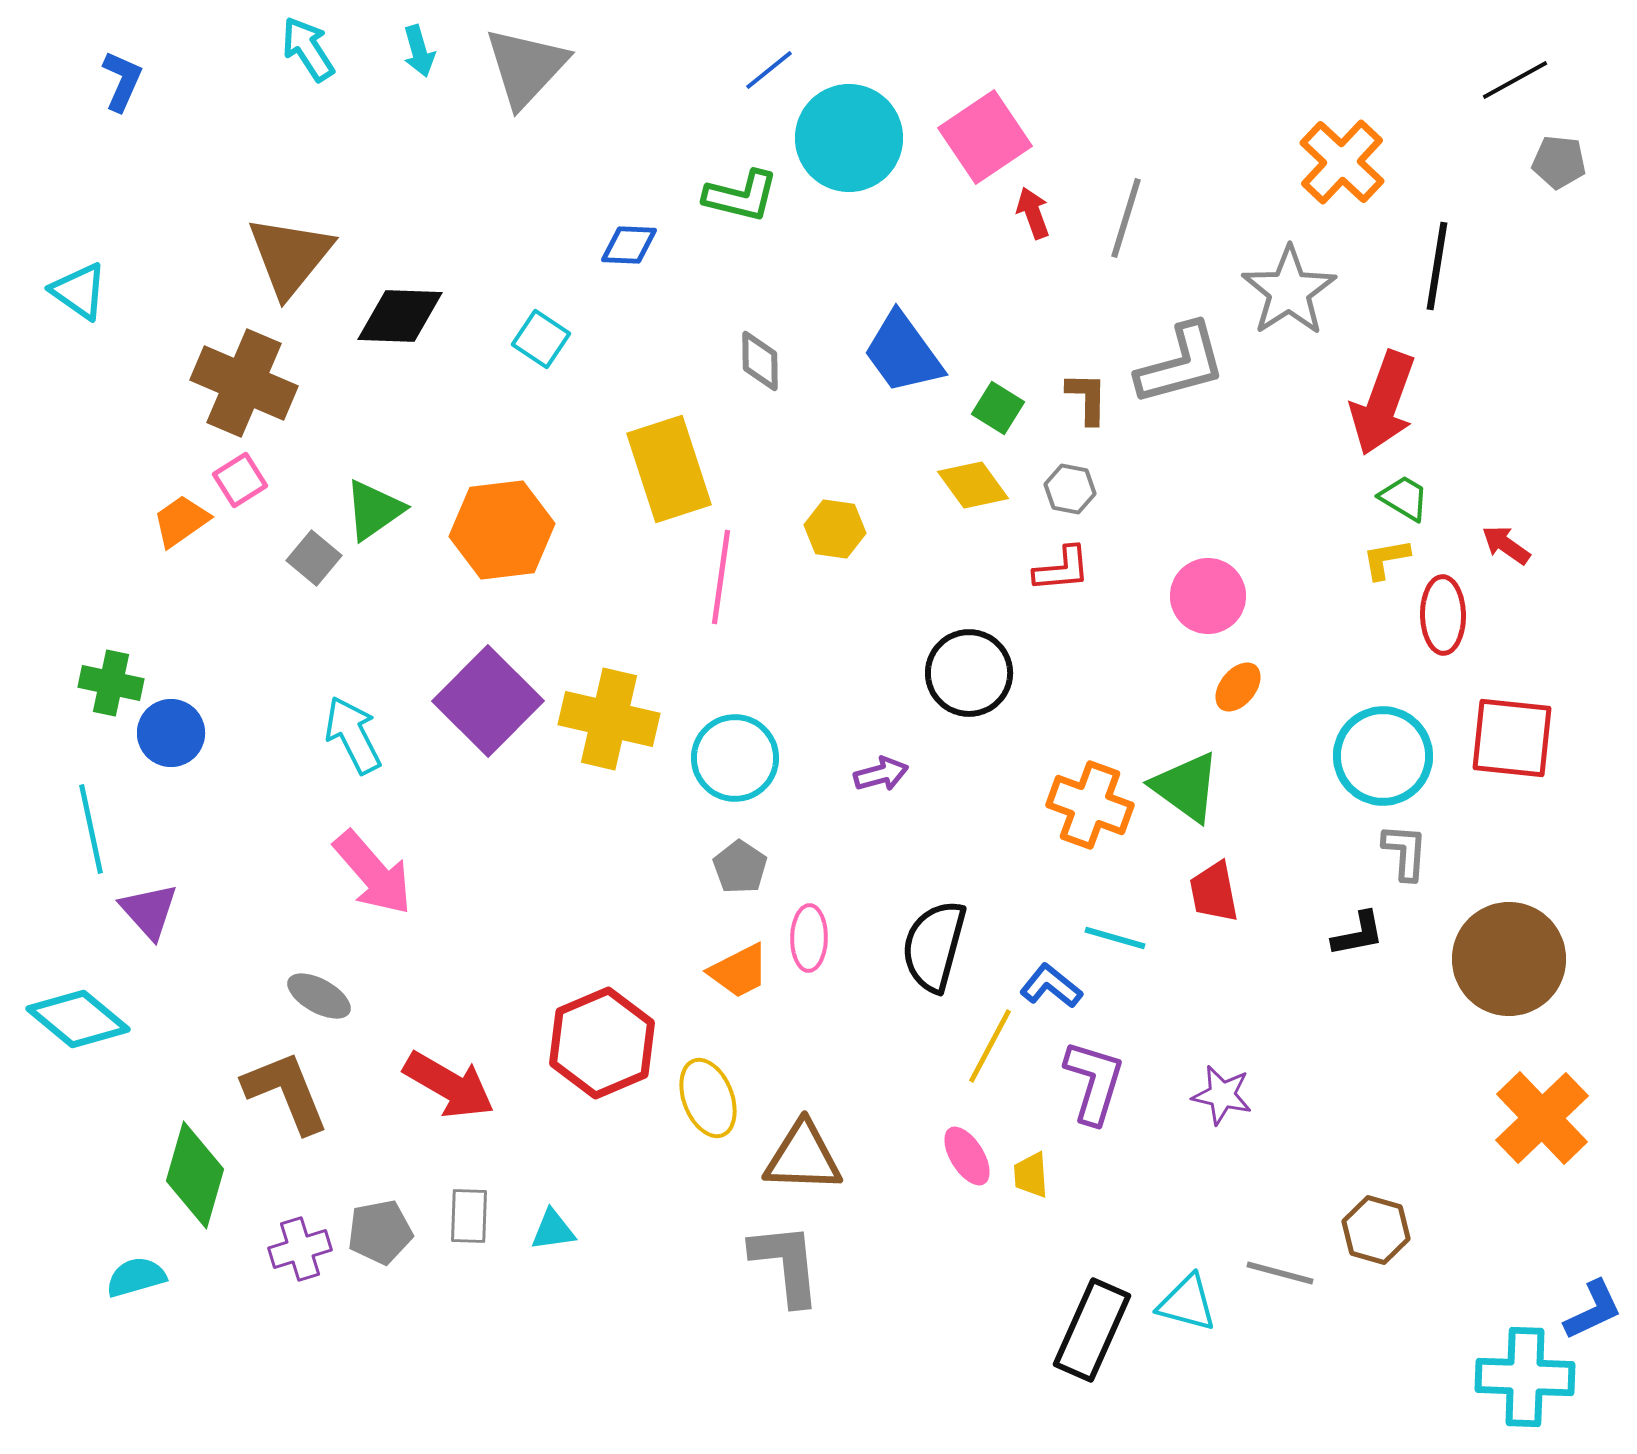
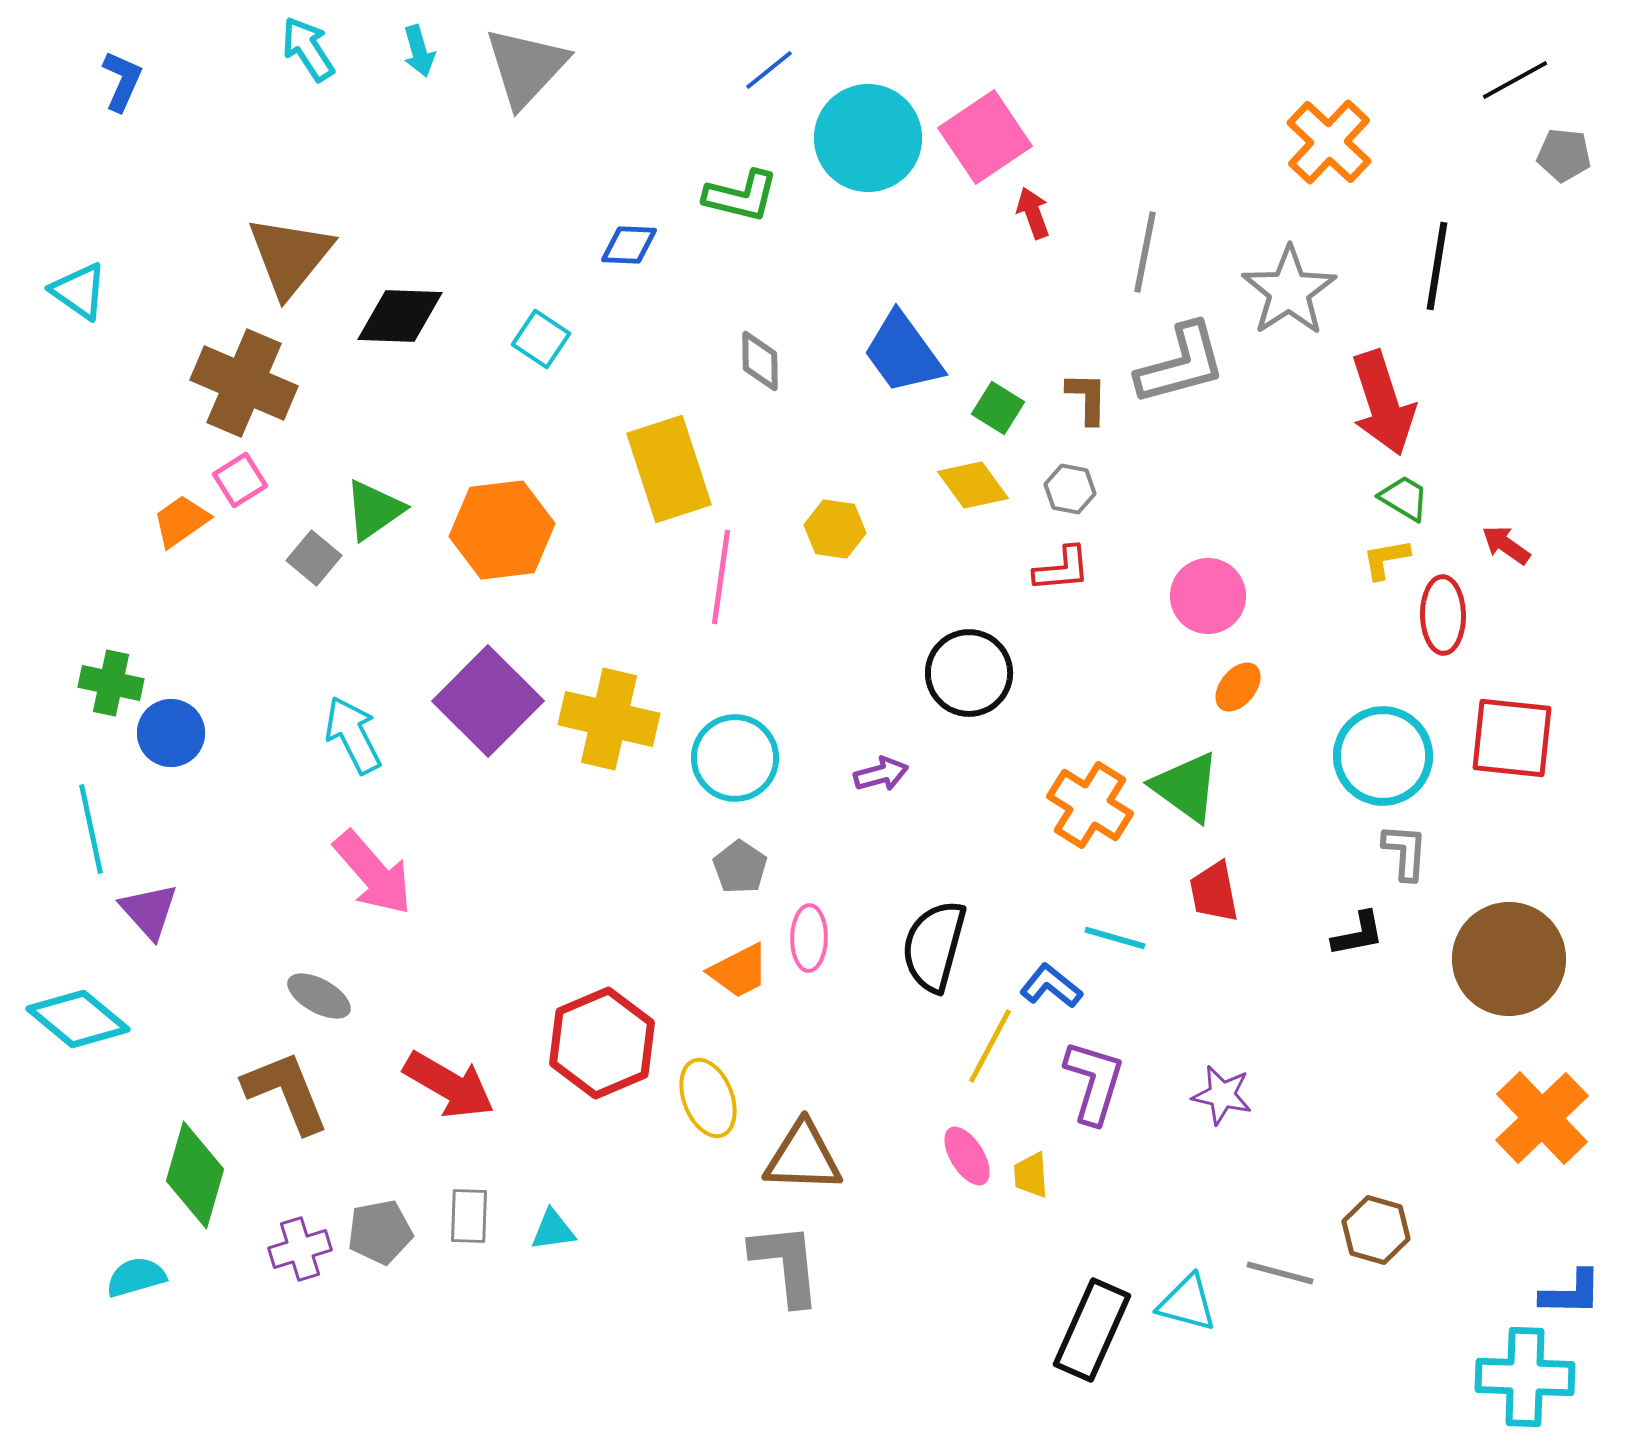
cyan circle at (849, 138): moved 19 px right
orange cross at (1342, 162): moved 13 px left, 20 px up
gray pentagon at (1559, 162): moved 5 px right, 7 px up
gray line at (1126, 218): moved 19 px right, 34 px down; rotated 6 degrees counterclockwise
red arrow at (1383, 403): rotated 38 degrees counterclockwise
orange cross at (1090, 805): rotated 12 degrees clockwise
blue L-shape at (1593, 1310): moved 22 px left, 17 px up; rotated 26 degrees clockwise
